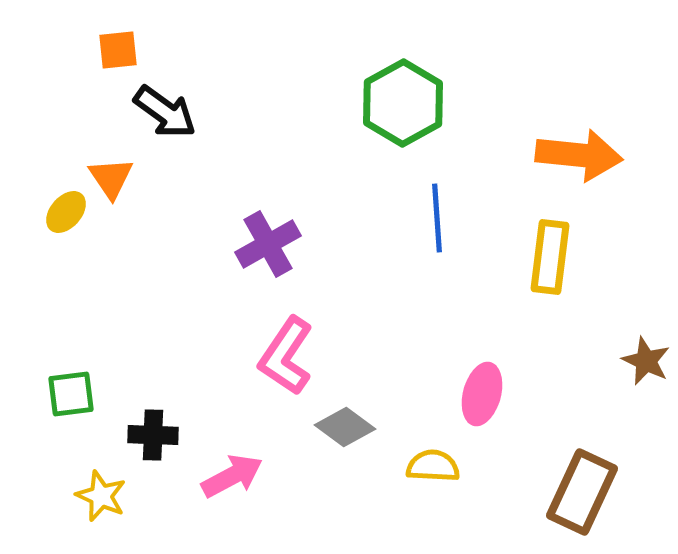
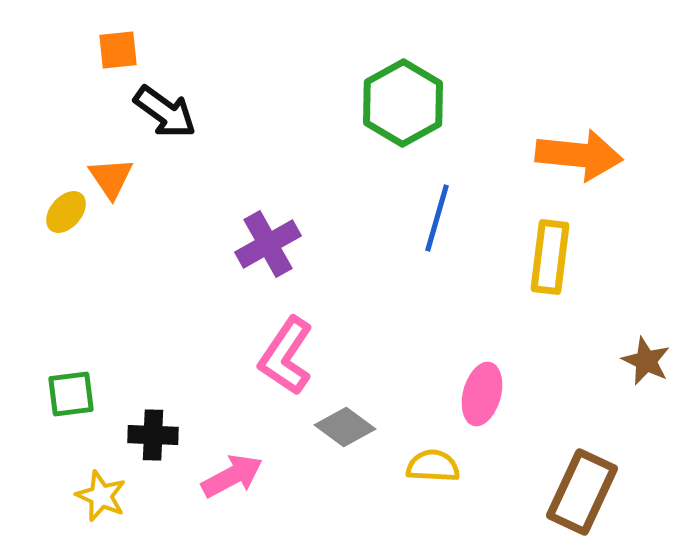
blue line: rotated 20 degrees clockwise
